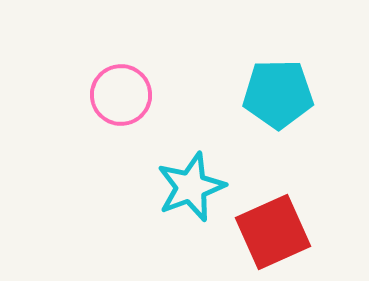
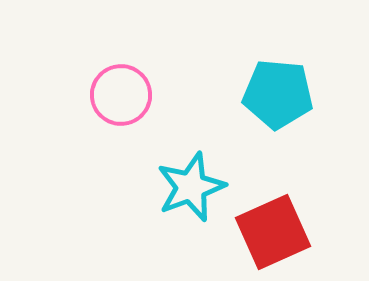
cyan pentagon: rotated 6 degrees clockwise
